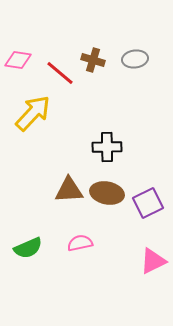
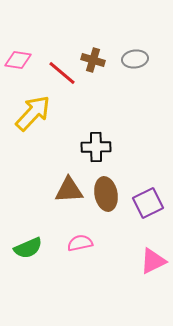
red line: moved 2 px right
black cross: moved 11 px left
brown ellipse: moved 1 px left, 1 px down; rotated 68 degrees clockwise
